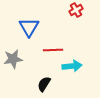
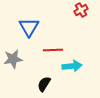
red cross: moved 5 px right
